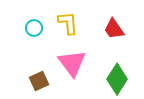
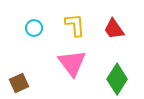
yellow L-shape: moved 7 px right, 2 px down
brown square: moved 20 px left, 2 px down
